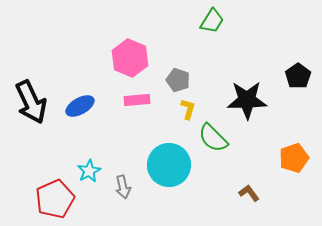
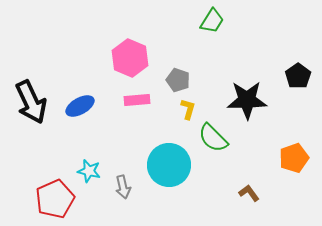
cyan star: rotated 30 degrees counterclockwise
